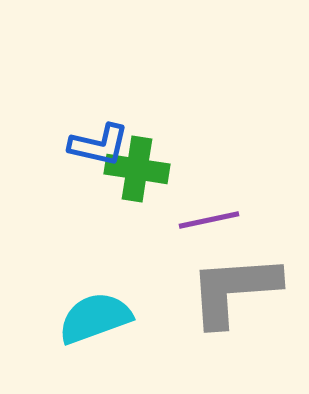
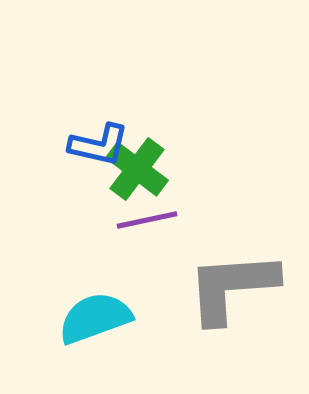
green cross: rotated 28 degrees clockwise
purple line: moved 62 px left
gray L-shape: moved 2 px left, 3 px up
